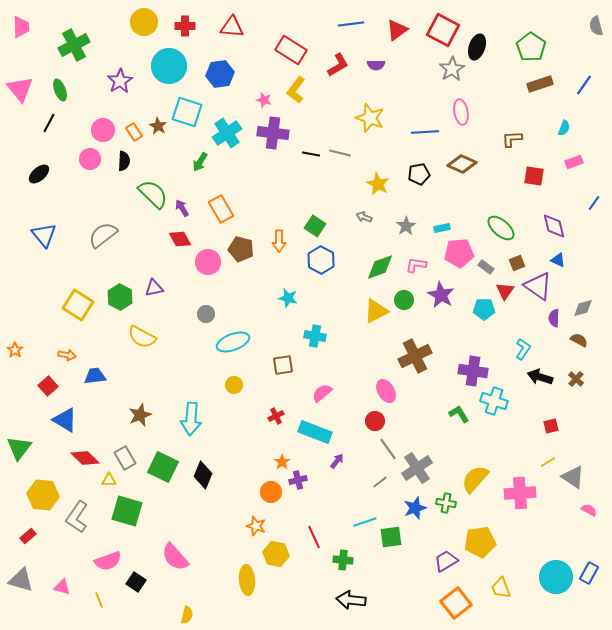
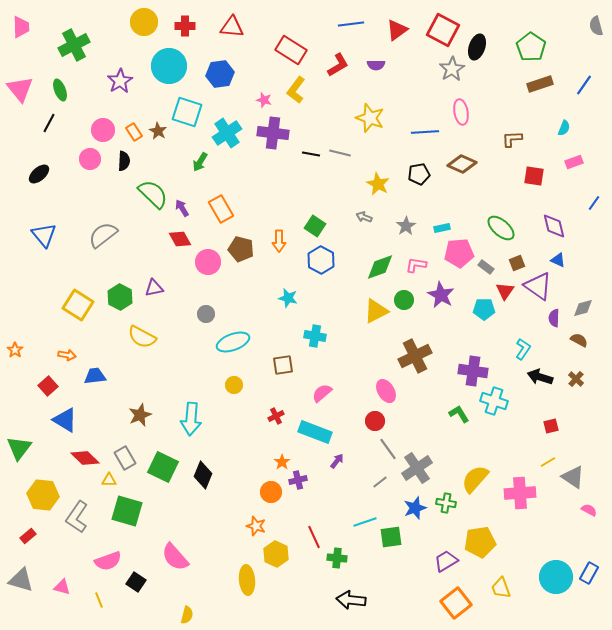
brown star at (158, 126): moved 5 px down
yellow hexagon at (276, 554): rotated 15 degrees clockwise
green cross at (343, 560): moved 6 px left, 2 px up
